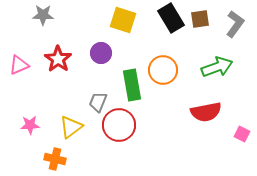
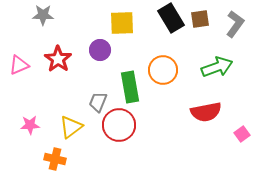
yellow square: moved 1 px left, 3 px down; rotated 20 degrees counterclockwise
purple circle: moved 1 px left, 3 px up
green rectangle: moved 2 px left, 2 px down
pink square: rotated 28 degrees clockwise
